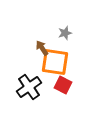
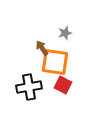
black cross: rotated 25 degrees clockwise
